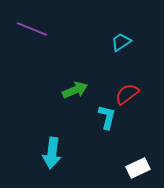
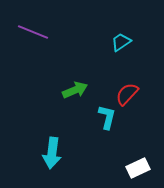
purple line: moved 1 px right, 3 px down
red semicircle: rotated 10 degrees counterclockwise
